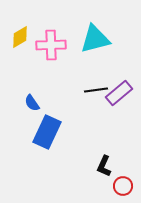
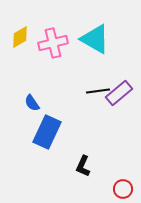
cyan triangle: rotated 44 degrees clockwise
pink cross: moved 2 px right, 2 px up; rotated 12 degrees counterclockwise
black line: moved 2 px right, 1 px down
black L-shape: moved 21 px left
red circle: moved 3 px down
